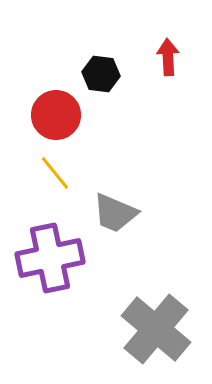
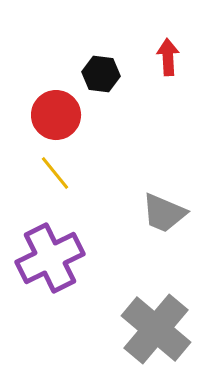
gray trapezoid: moved 49 px right
purple cross: rotated 14 degrees counterclockwise
